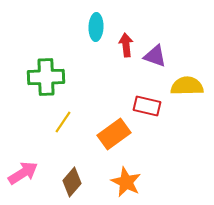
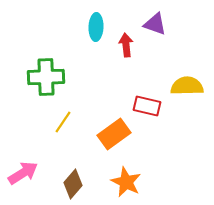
purple triangle: moved 32 px up
brown diamond: moved 1 px right, 2 px down
